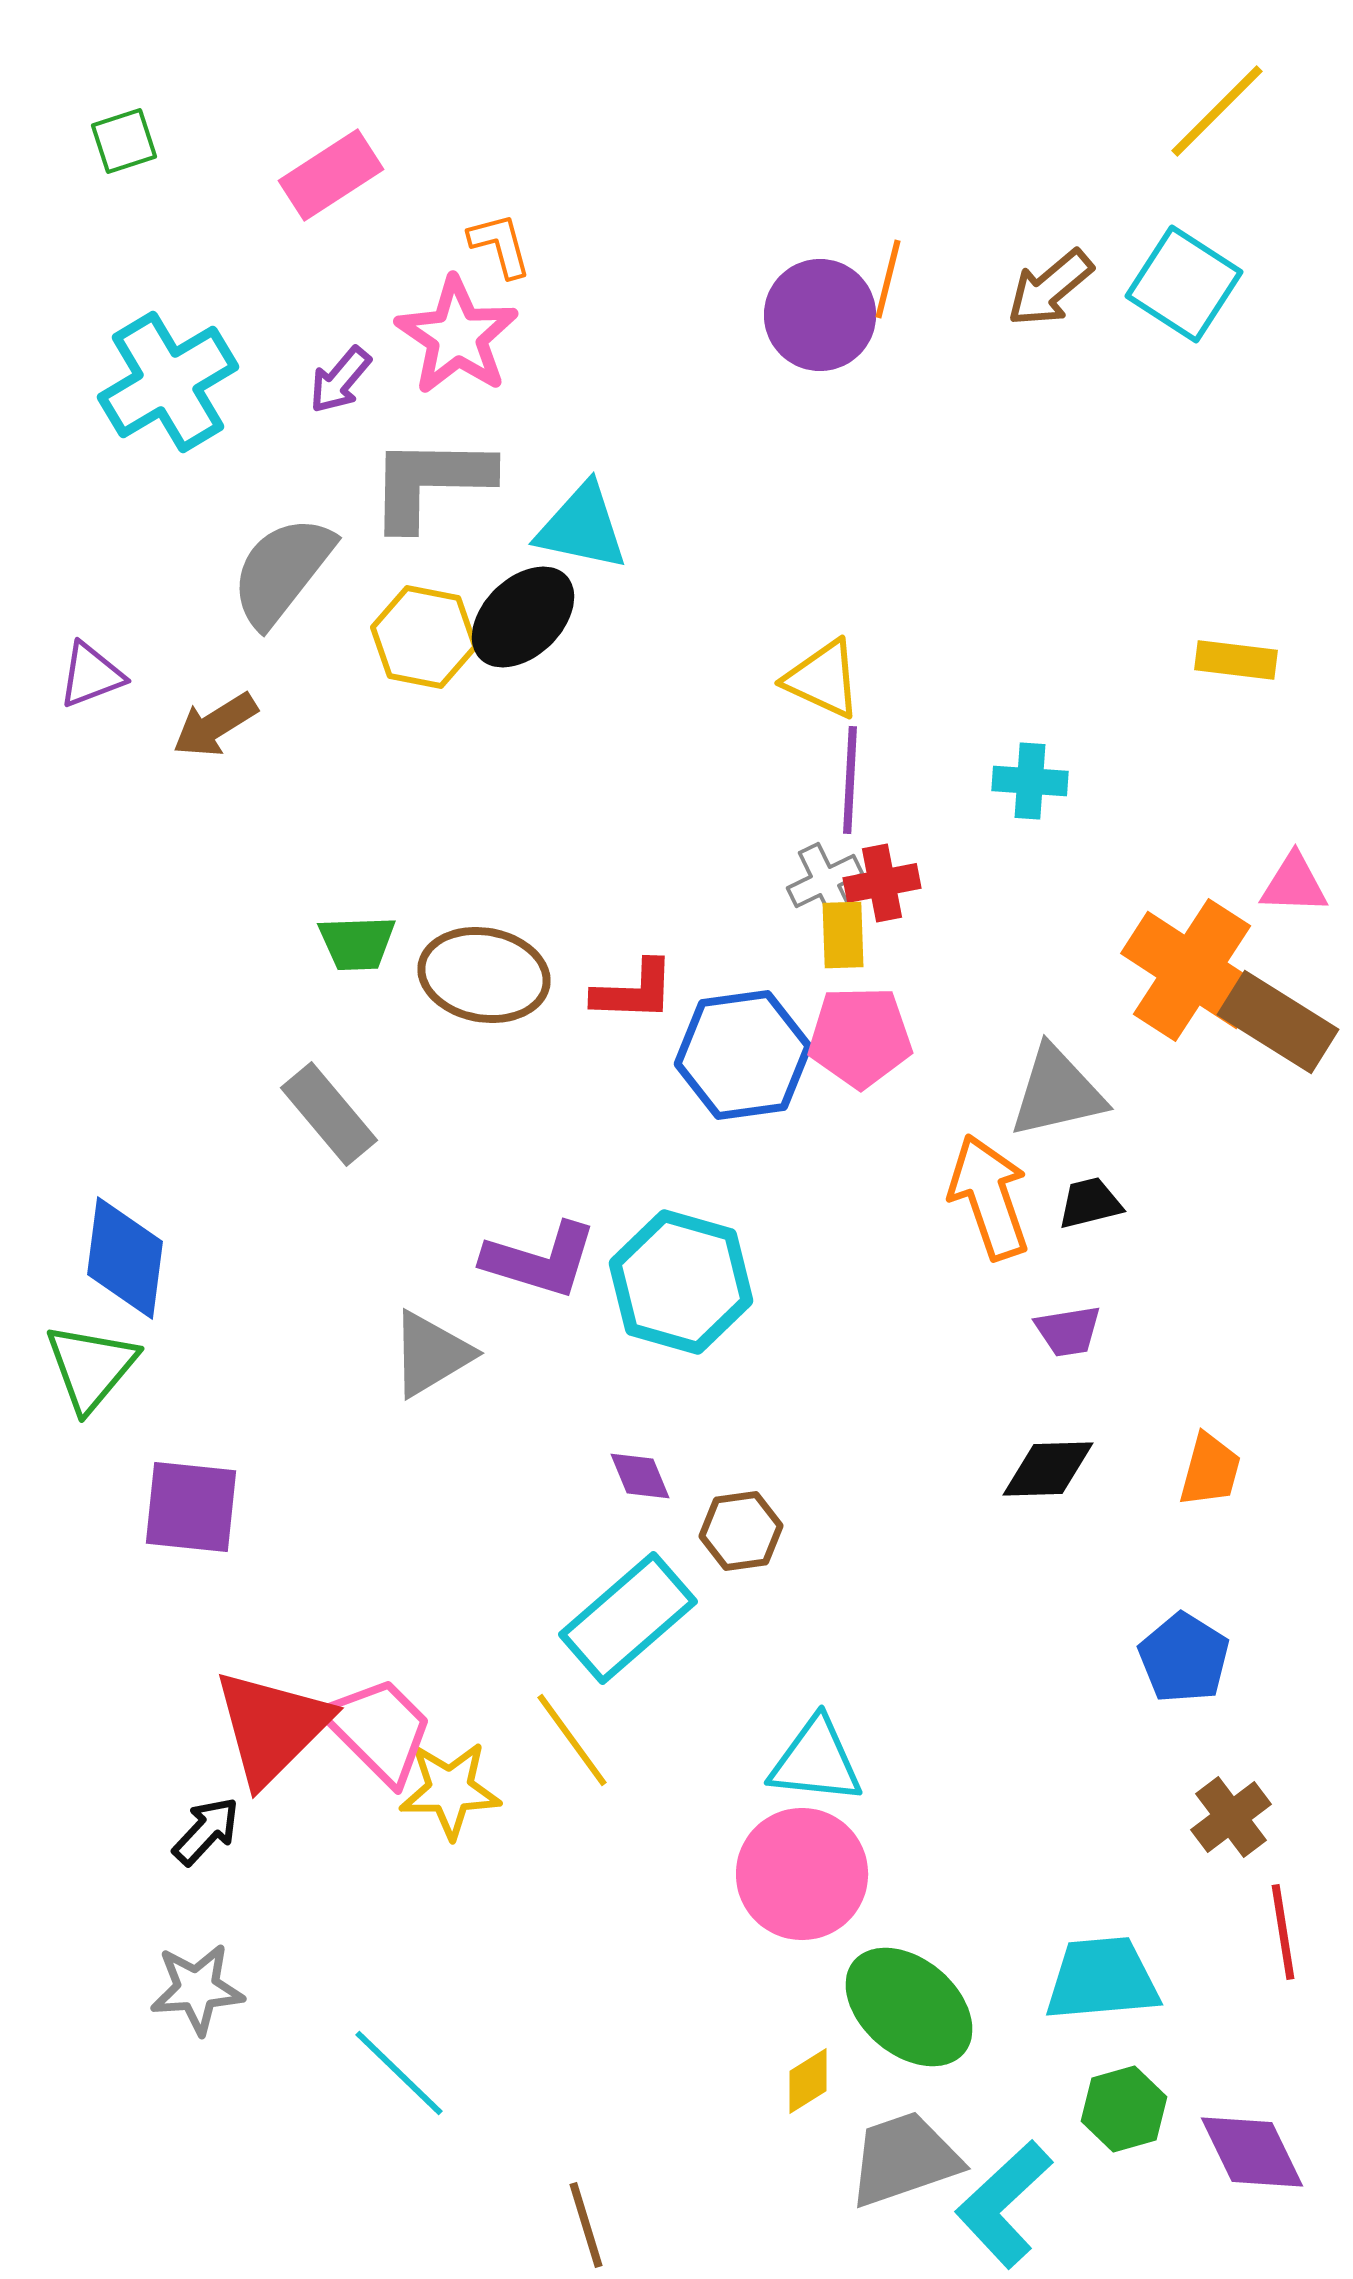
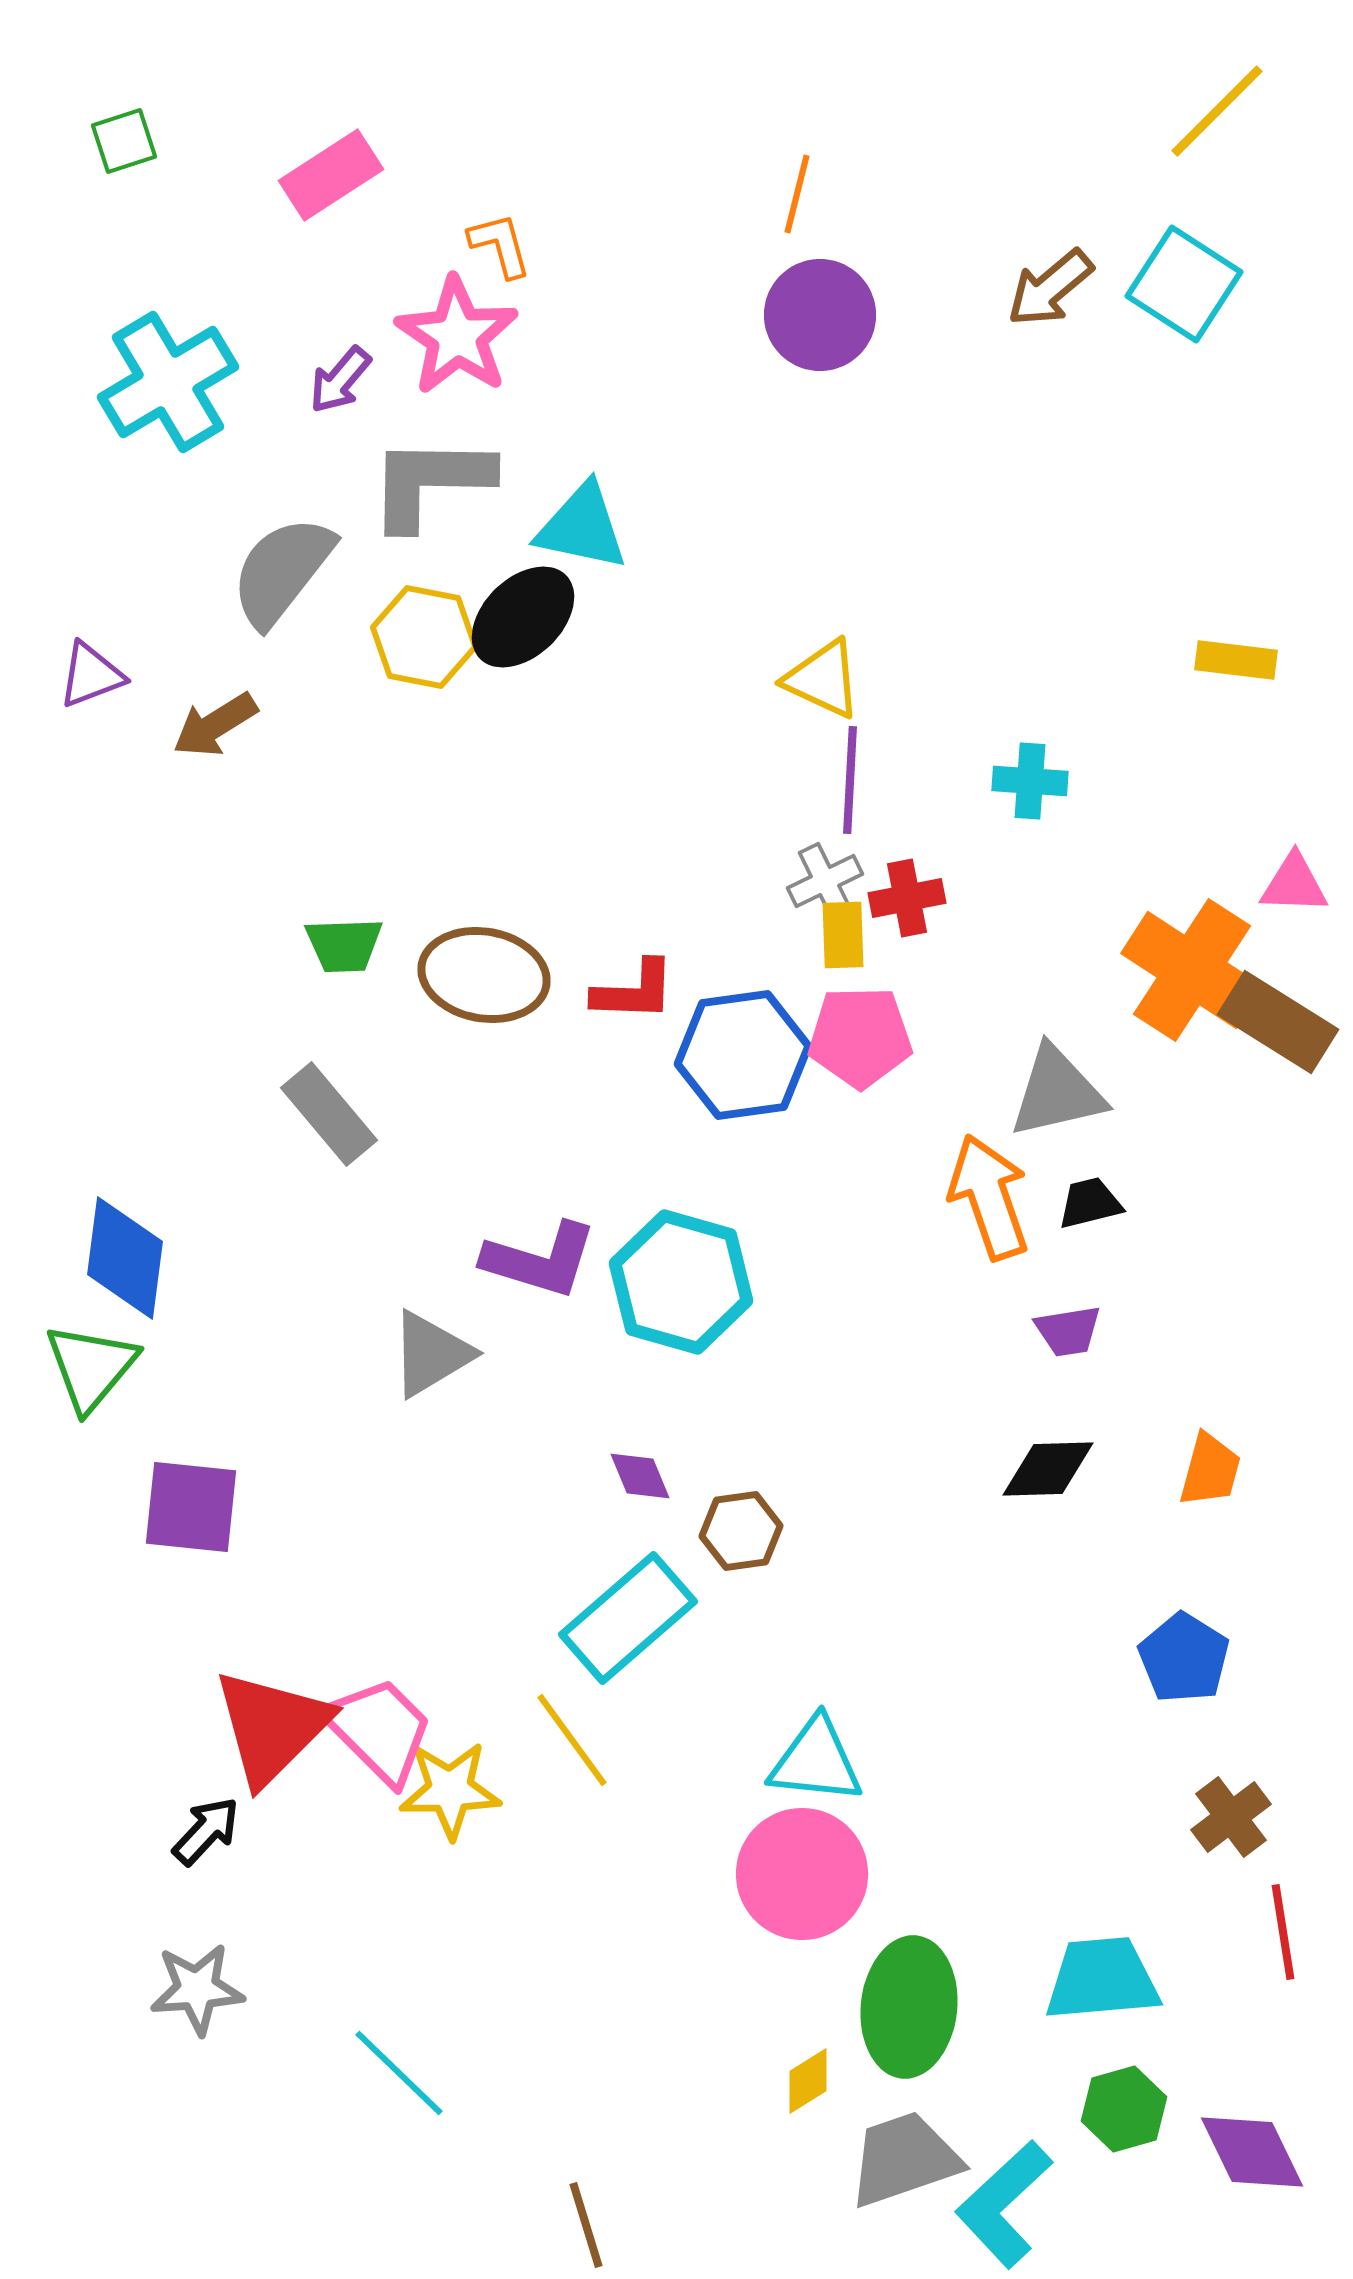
orange line at (888, 279): moved 91 px left, 85 px up
red cross at (882, 883): moved 25 px right, 15 px down
green trapezoid at (357, 943): moved 13 px left, 2 px down
green ellipse at (909, 2007): rotated 56 degrees clockwise
